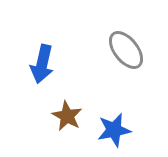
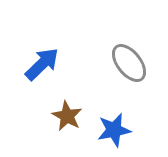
gray ellipse: moved 3 px right, 13 px down
blue arrow: rotated 147 degrees counterclockwise
